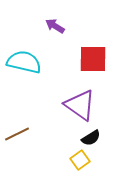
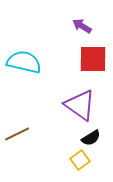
purple arrow: moved 27 px right
